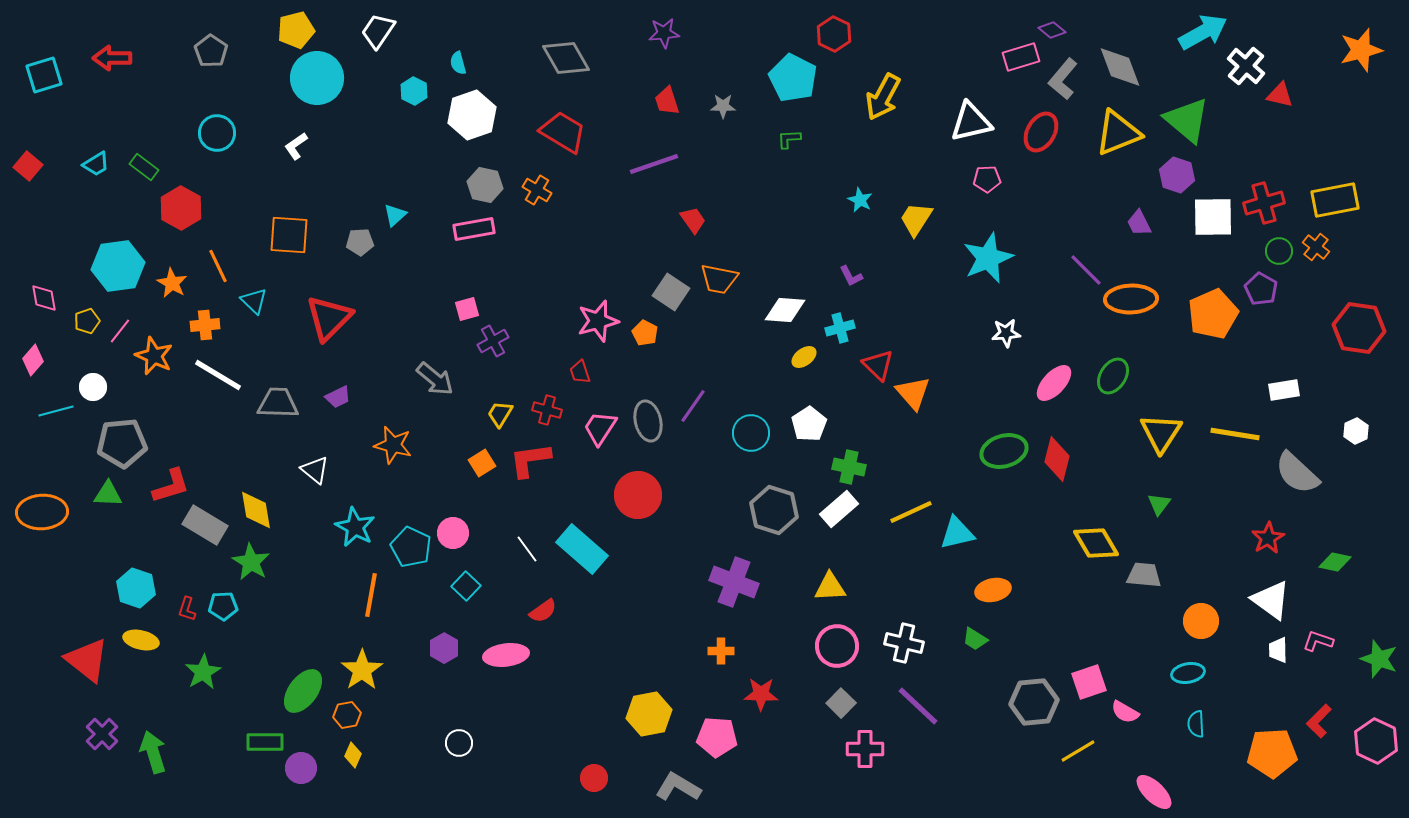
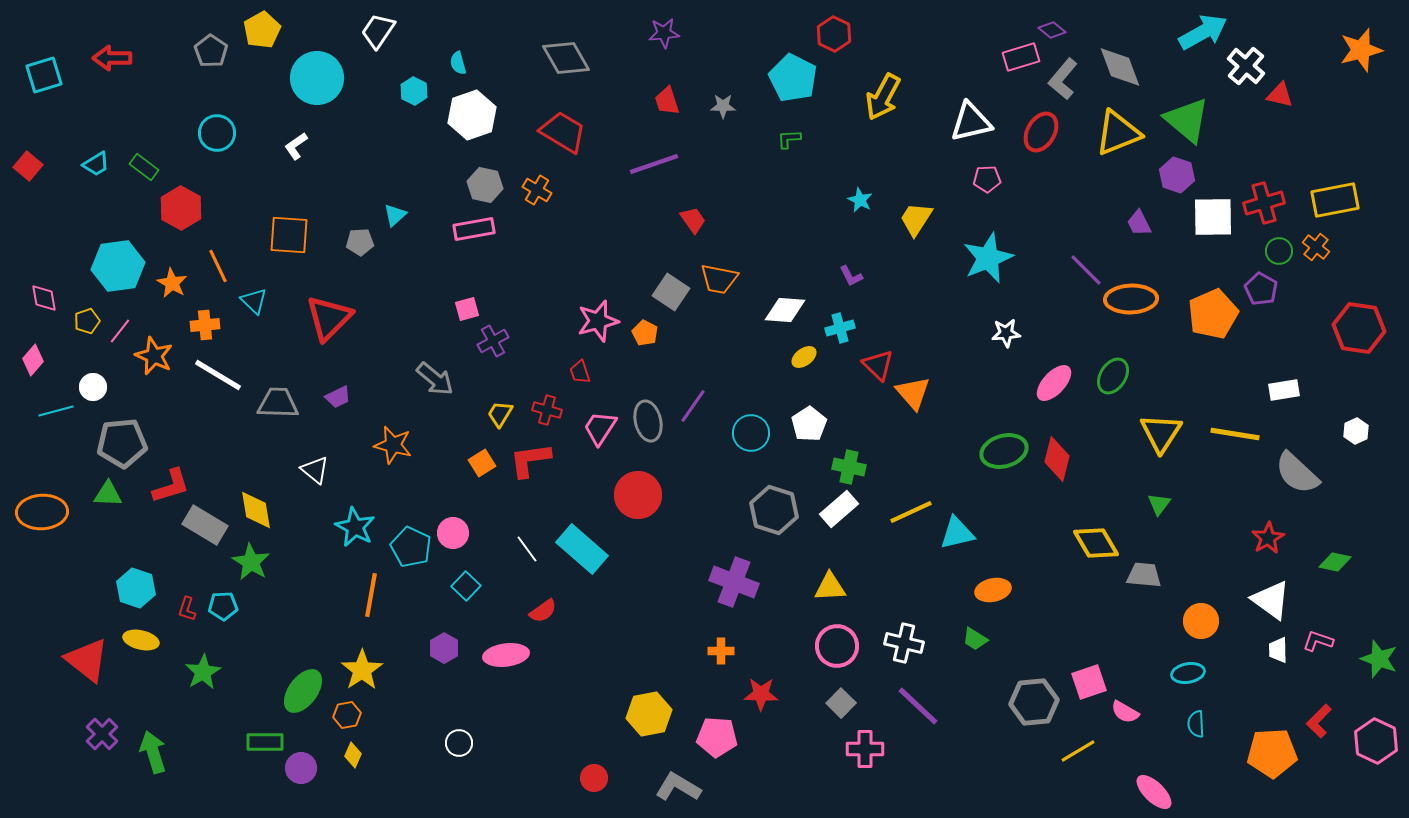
yellow pentagon at (296, 30): moved 34 px left; rotated 15 degrees counterclockwise
